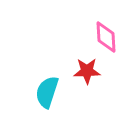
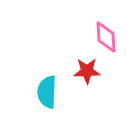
cyan semicircle: rotated 16 degrees counterclockwise
